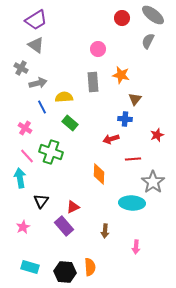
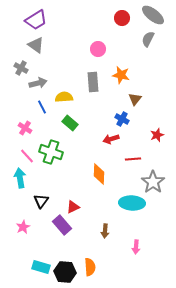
gray semicircle: moved 2 px up
blue cross: moved 3 px left; rotated 24 degrees clockwise
purple rectangle: moved 2 px left, 1 px up
cyan rectangle: moved 11 px right
